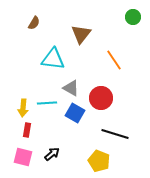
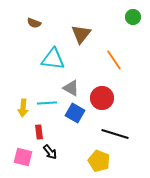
brown semicircle: rotated 80 degrees clockwise
red circle: moved 1 px right
red rectangle: moved 12 px right, 2 px down; rotated 16 degrees counterclockwise
black arrow: moved 2 px left, 2 px up; rotated 91 degrees clockwise
